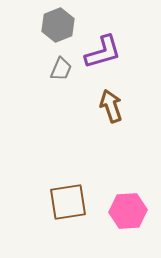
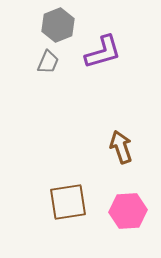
gray trapezoid: moved 13 px left, 7 px up
brown arrow: moved 10 px right, 41 px down
